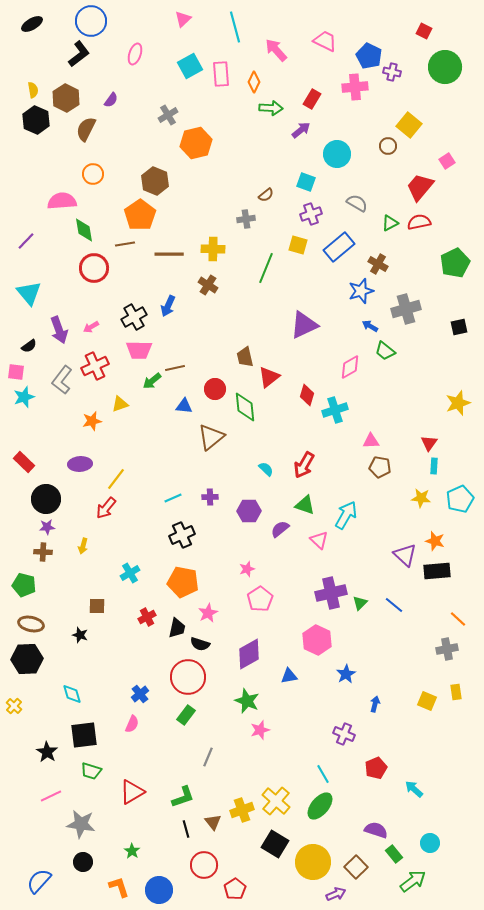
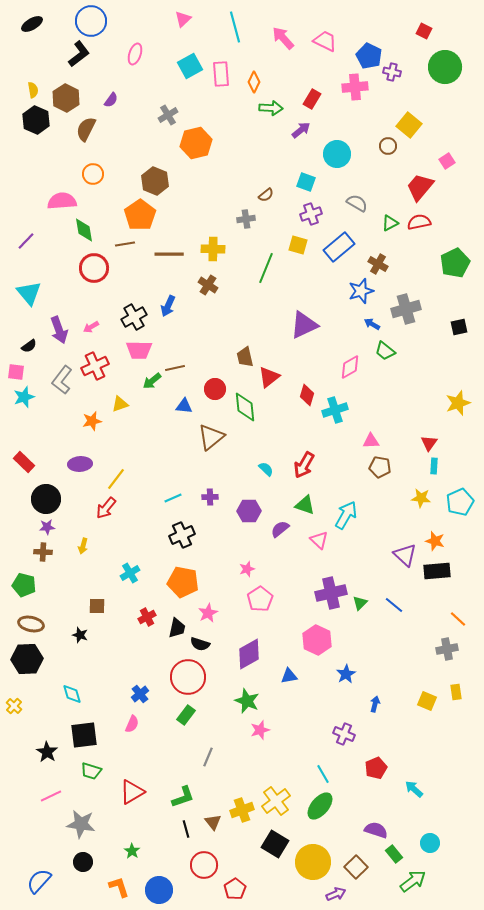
pink arrow at (276, 50): moved 7 px right, 12 px up
blue arrow at (370, 326): moved 2 px right, 2 px up
cyan pentagon at (460, 499): moved 3 px down
yellow cross at (276, 801): rotated 12 degrees clockwise
